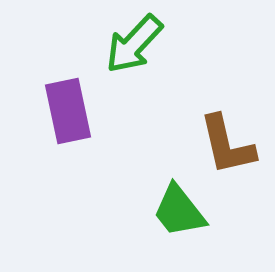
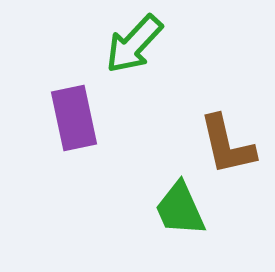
purple rectangle: moved 6 px right, 7 px down
green trapezoid: moved 1 px right, 2 px up; rotated 14 degrees clockwise
